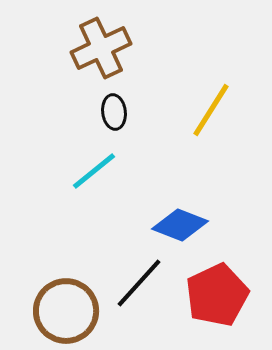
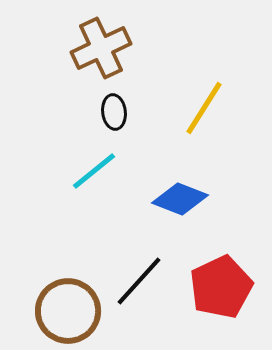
yellow line: moved 7 px left, 2 px up
blue diamond: moved 26 px up
black line: moved 2 px up
red pentagon: moved 4 px right, 8 px up
brown circle: moved 2 px right
